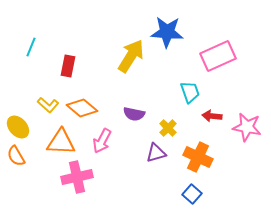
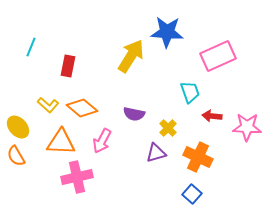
pink star: rotated 8 degrees counterclockwise
